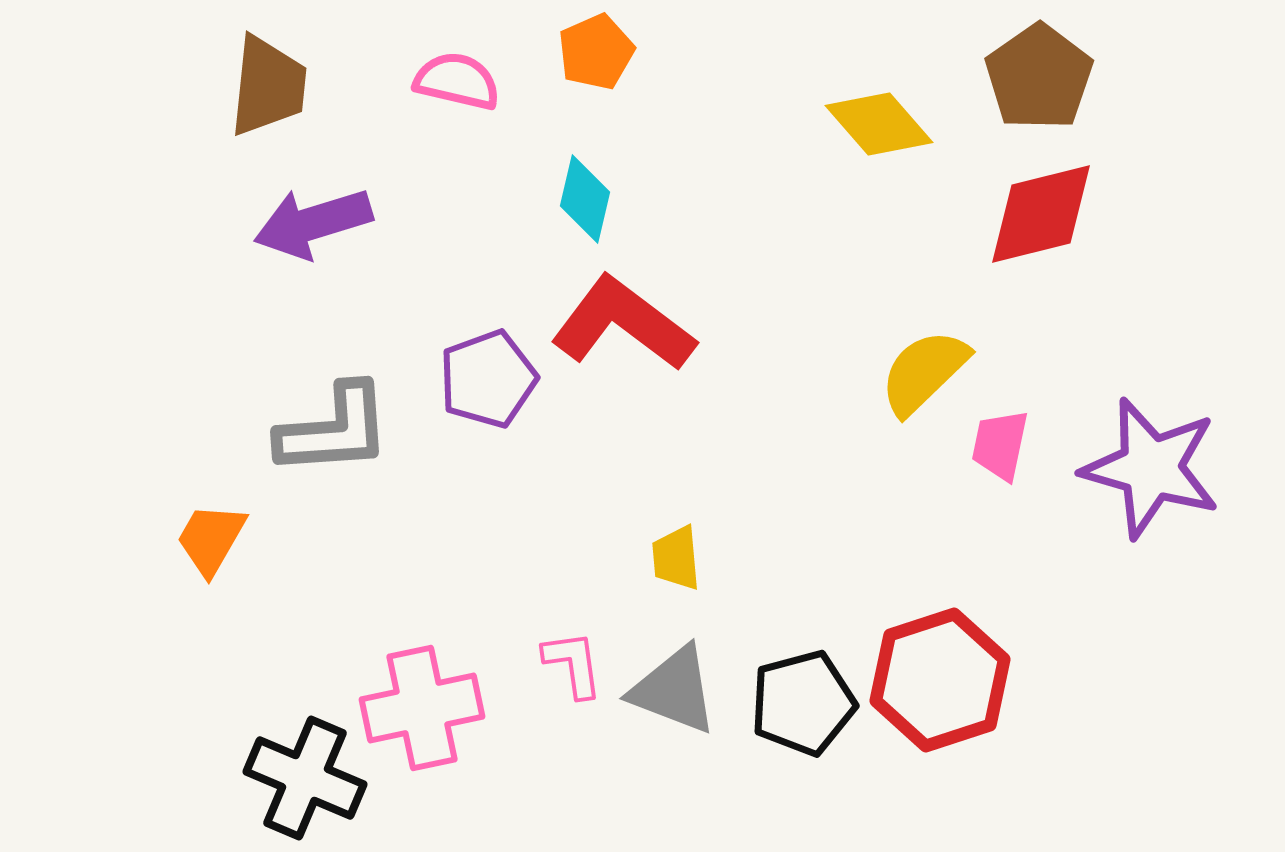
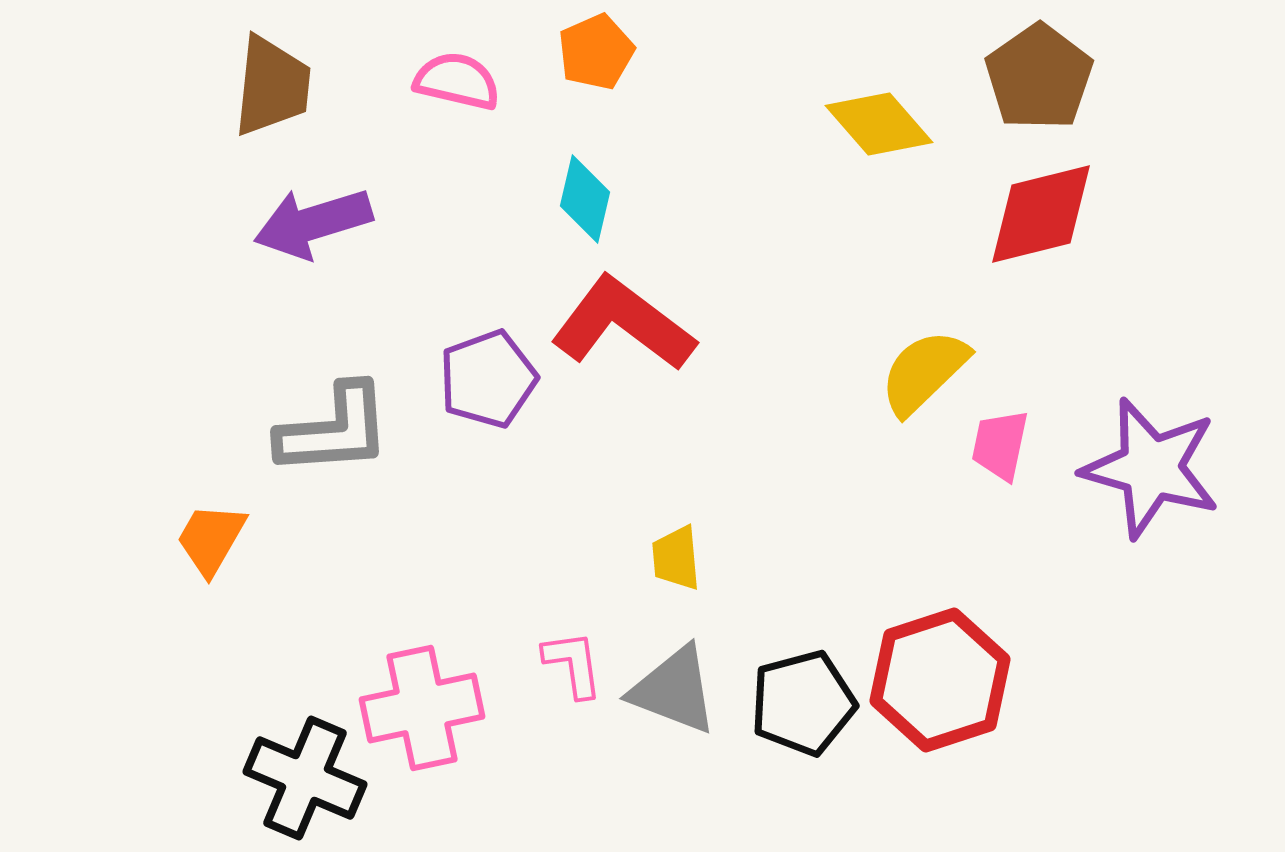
brown trapezoid: moved 4 px right
